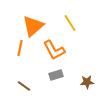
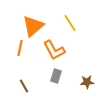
gray rectangle: moved 1 px down; rotated 56 degrees counterclockwise
brown line: rotated 24 degrees clockwise
